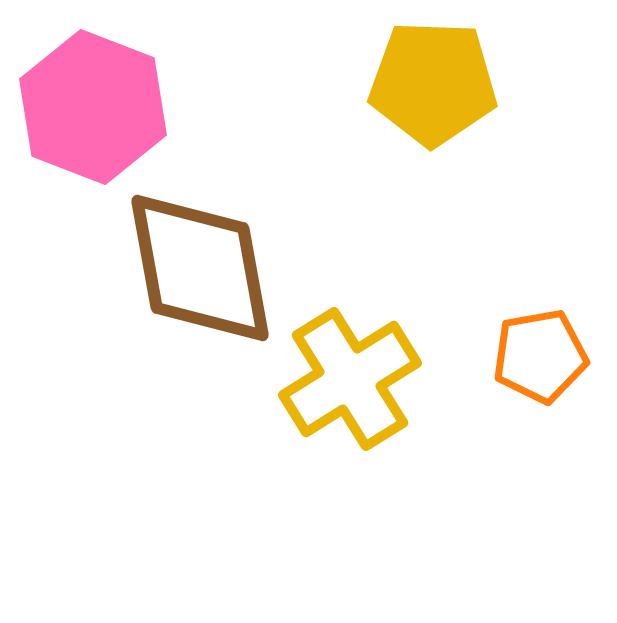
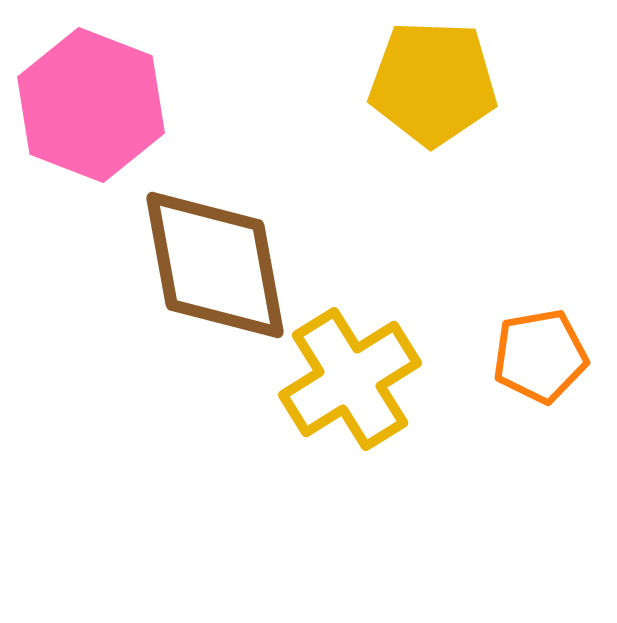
pink hexagon: moved 2 px left, 2 px up
brown diamond: moved 15 px right, 3 px up
